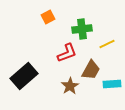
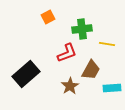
yellow line: rotated 35 degrees clockwise
black rectangle: moved 2 px right, 2 px up
cyan rectangle: moved 4 px down
